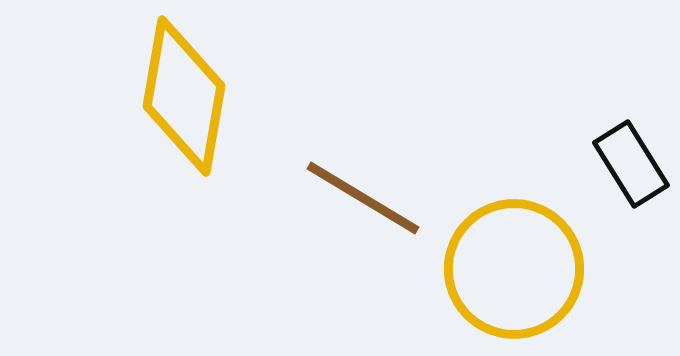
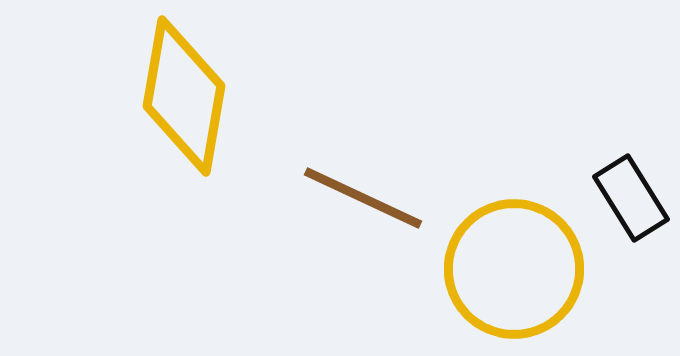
black rectangle: moved 34 px down
brown line: rotated 6 degrees counterclockwise
